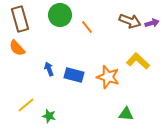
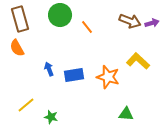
orange semicircle: rotated 12 degrees clockwise
blue rectangle: rotated 24 degrees counterclockwise
green star: moved 2 px right, 1 px down
